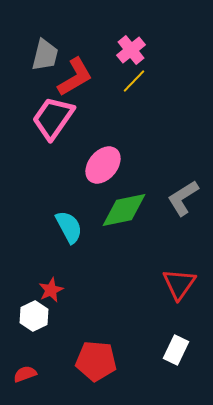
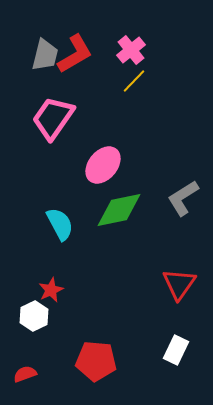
red L-shape: moved 23 px up
green diamond: moved 5 px left
cyan semicircle: moved 9 px left, 3 px up
